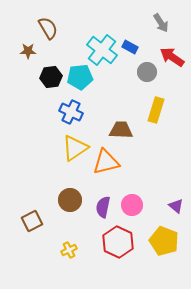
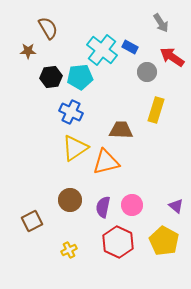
yellow pentagon: rotated 8 degrees clockwise
